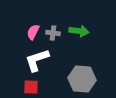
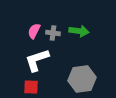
pink semicircle: moved 1 px right, 1 px up
gray hexagon: rotated 12 degrees counterclockwise
